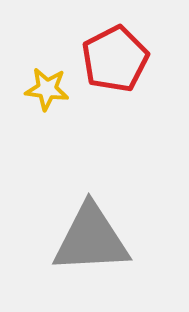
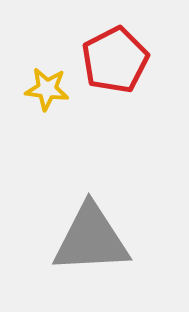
red pentagon: moved 1 px down
